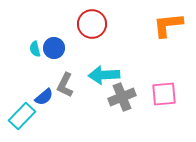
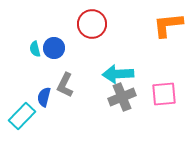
cyan arrow: moved 14 px right, 1 px up
blue semicircle: rotated 144 degrees clockwise
